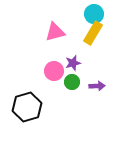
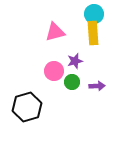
yellow rectangle: rotated 35 degrees counterclockwise
purple star: moved 2 px right, 2 px up
